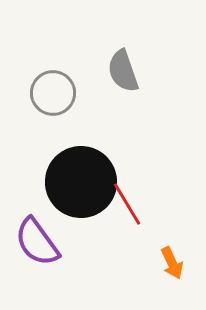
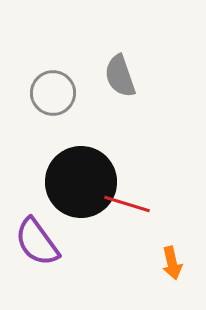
gray semicircle: moved 3 px left, 5 px down
red line: rotated 42 degrees counterclockwise
orange arrow: rotated 12 degrees clockwise
